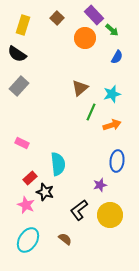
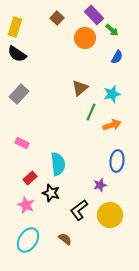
yellow rectangle: moved 8 px left, 2 px down
gray rectangle: moved 8 px down
black star: moved 6 px right, 1 px down
